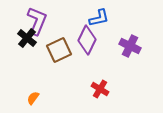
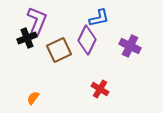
black cross: rotated 30 degrees clockwise
